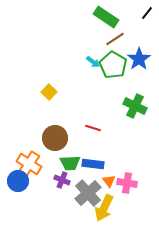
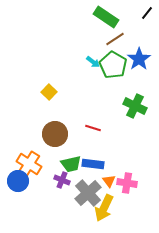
brown circle: moved 4 px up
green trapezoid: moved 1 px right, 1 px down; rotated 10 degrees counterclockwise
